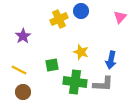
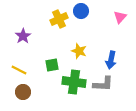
yellow star: moved 2 px left, 1 px up
green cross: moved 1 px left
